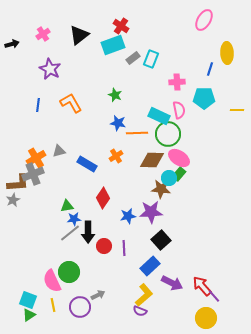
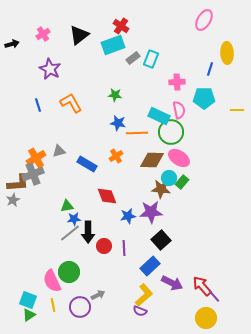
green star at (115, 95): rotated 16 degrees counterclockwise
blue line at (38, 105): rotated 24 degrees counterclockwise
green circle at (168, 134): moved 3 px right, 2 px up
green rectangle at (179, 174): moved 3 px right, 8 px down
red diamond at (103, 198): moved 4 px right, 2 px up; rotated 55 degrees counterclockwise
